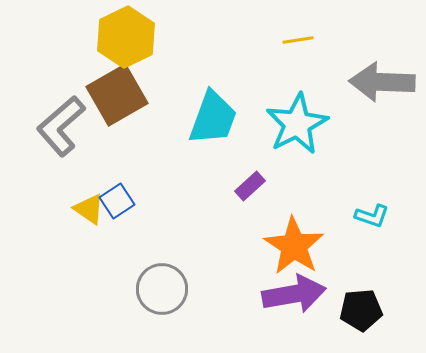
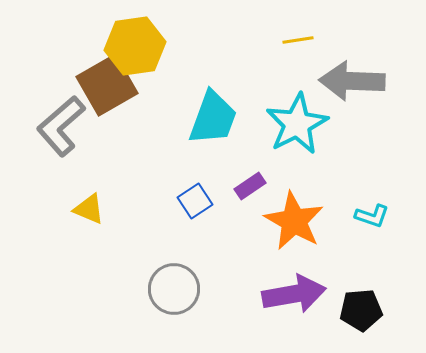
yellow hexagon: moved 9 px right, 9 px down; rotated 18 degrees clockwise
gray arrow: moved 30 px left, 1 px up
brown square: moved 10 px left, 10 px up
purple rectangle: rotated 8 degrees clockwise
blue square: moved 78 px right
yellow triangle: rotated 12 degrees counterclockwise
orange star: moved 25 px up; rotated 4 degrees counterclockwise
gray circle: moved 12 px right
